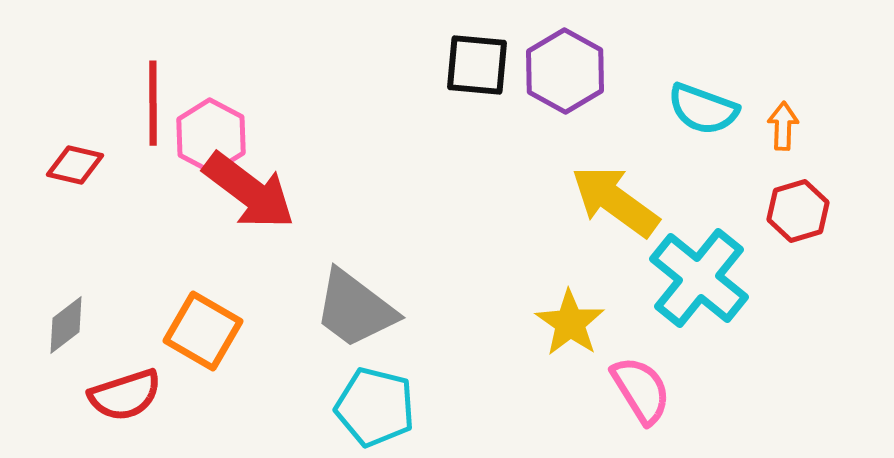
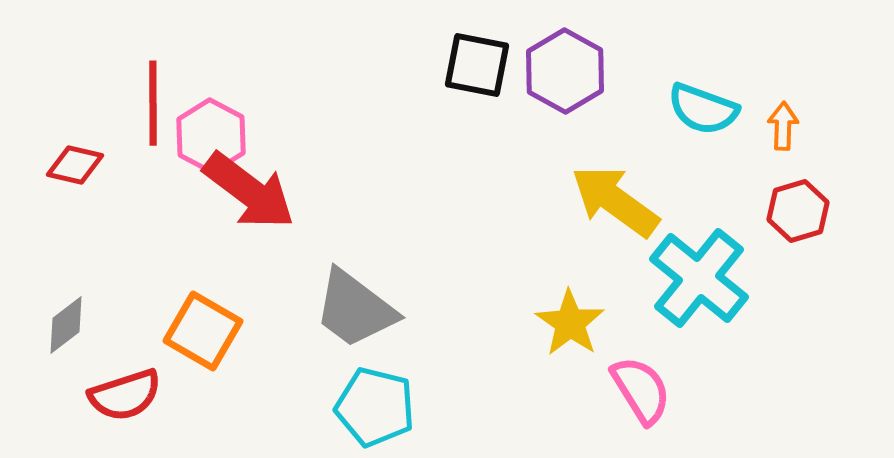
black square: rotated 6 degrees clockwise
